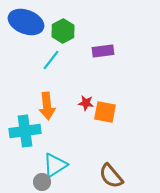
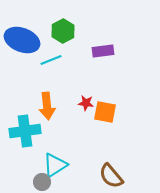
blue ellipse: moved 4 px left, 18 px down
cyan line: rotated 30 degrees clockwise
